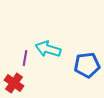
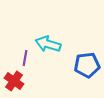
cyan arrow: moved 5 px up
red cross: moved 2 px up
